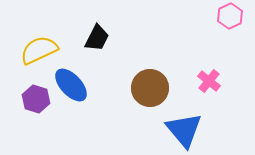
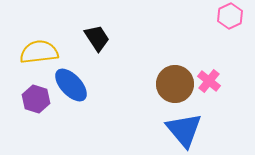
black trapezoid: rotated 60 degrees counterclockwise
yellow semicircle: moved 2 px down; rotated 18 degrees clockwise
brown circle: moved 25 px right, 4 px up
